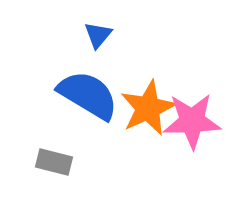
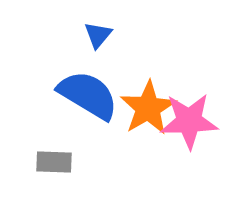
orange star: rotated 6 degrees counterclockwise
pink star: moved 3 px left
gray rectangle: rotated 12 degrees counterclockwise
